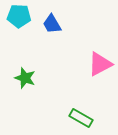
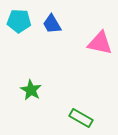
cyan pentagon: moved 5 px down
pink triangle: moved 21 px up; rotated 40 degrees clockwise
green star: moved 6 px right, 12 px down; rotated 10 degrees clockwise
